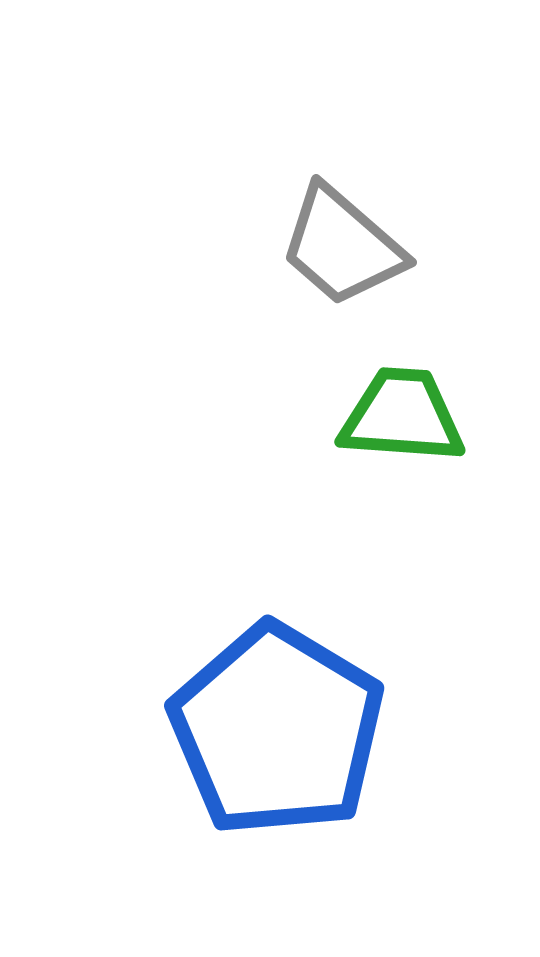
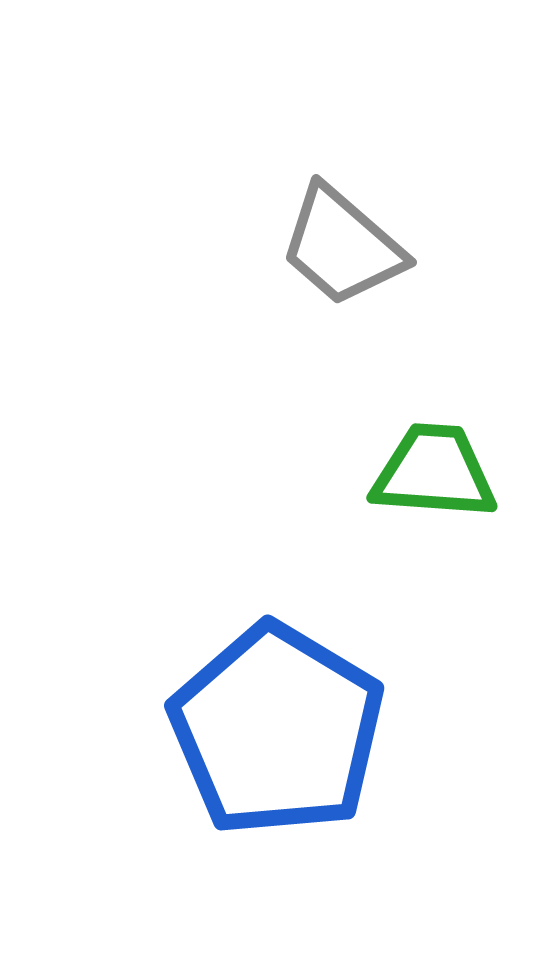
green trapezoid: moved 32 px right, 56 px down
